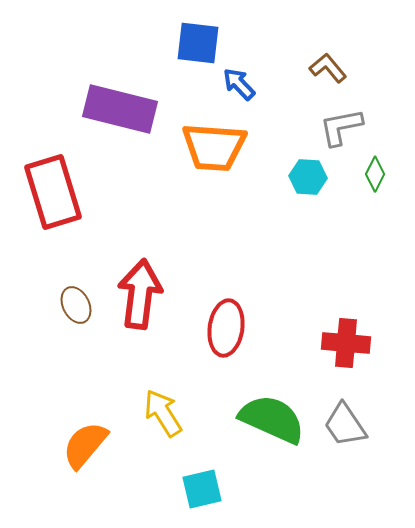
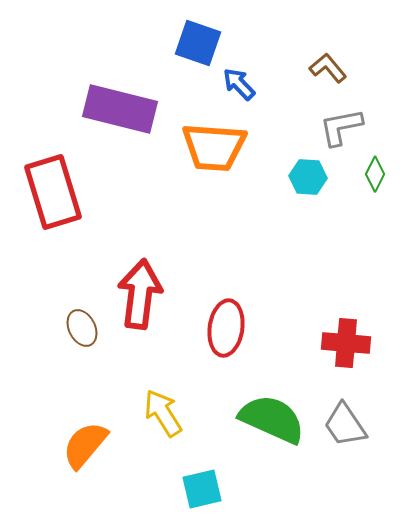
blue square: rotated 12 degrees clockwise
brown ellipse: moved 6 px right, 23 px down
